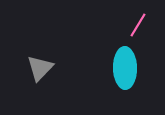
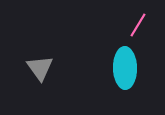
gray triangle: rotated 20 degrees counterclockwise
